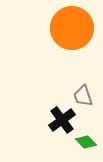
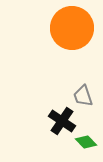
black cross: moved 1 px down; rotated 20 degrees counterclockwise
